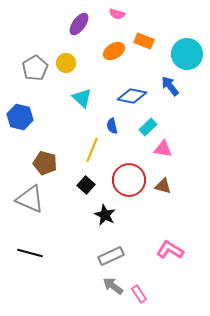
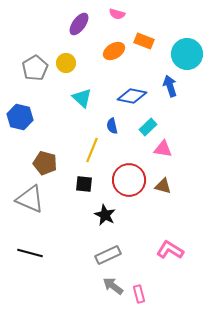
blue arrow: rotated 20 degrees clockwise
black square: moved 2 px left, 1 px up; rotated 36 degrees counterclockwise
gray rectangle: moved 3 px left, 1 px up
pink rectangle: rotated 18 degrees clockwise
